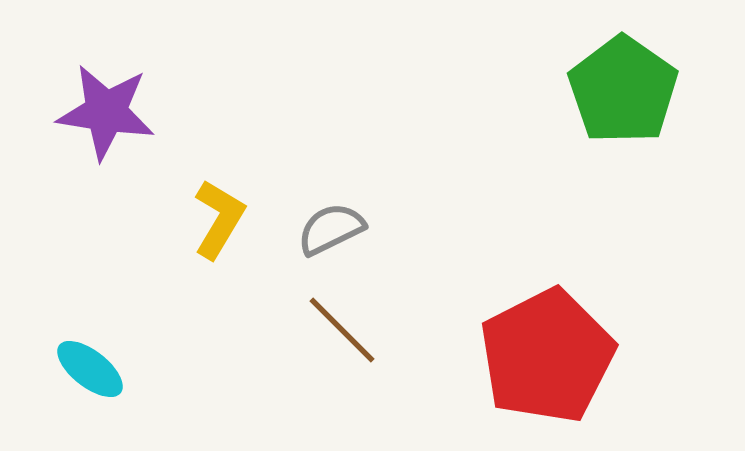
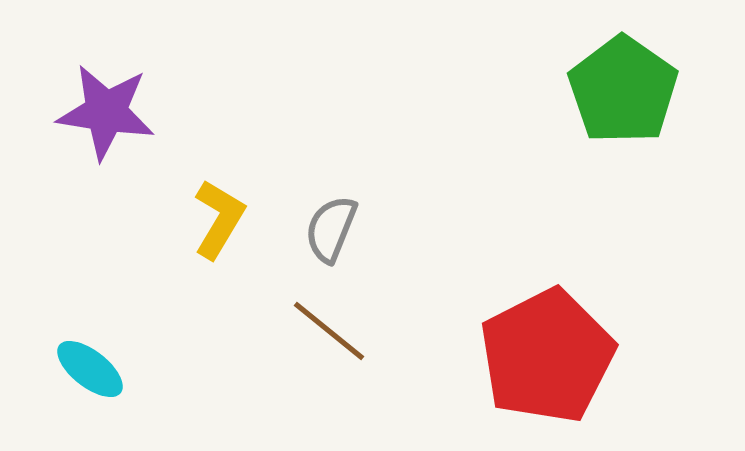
gray semicircle: rotated 42 degrees counterclockwise
brown line: moved 13 px left, 1 px down; rotated 6 degrees counterclockwise
